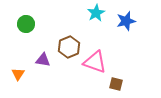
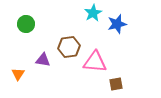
cyan star: moved 3 px left
blue star: moved 9 px left, 3 px down
brown hexagon: rotated 15 degrees clockwise
pink triangle: rotated 15 degrees counterclockwise
brown square: rotated 24 degrees counterclockwise
